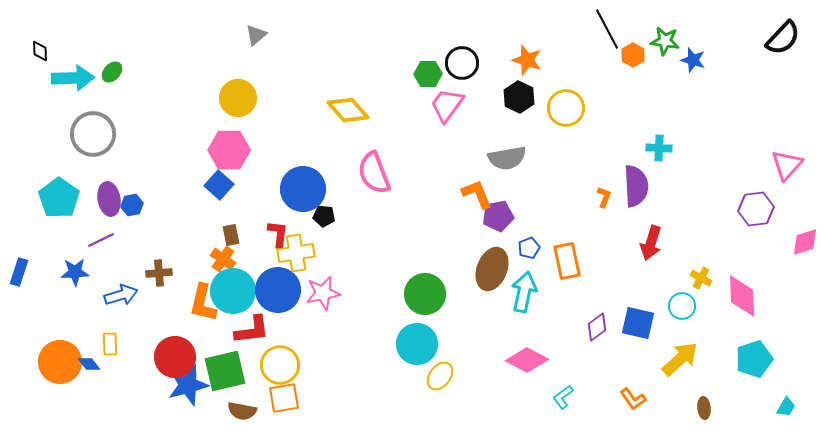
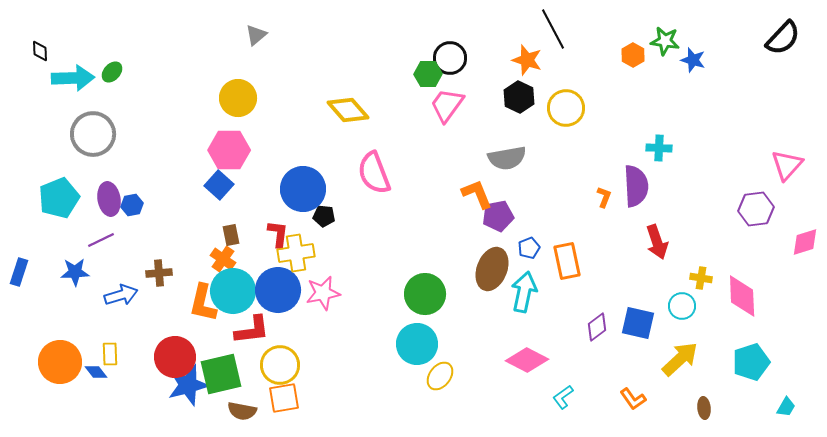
black line at (607, 29): moved 54 px left
black circle at (462, 63): moved 12 px left, 5 px up
cyan pentagon at (59, 198): rotated 15 degrees clockwise
red arrow at (651, 243): moved 6 px right, 1 px up; rotated 36 degrees counterclockwise
yellow cross at (701, 278): rotated 20 degrees counterclockwise
yellow rectangle at (110, 344): moved 10 px down
cyan pentagon at (754, 359): moved 3 px left, 3 px down
blue diamond at (89, 364): moved 7 px right, 8 px down
green square at (225, 371): moved 4 px left, 3 px down
